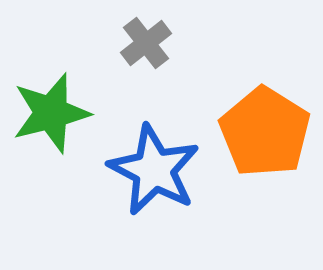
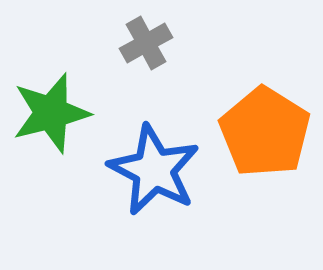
gray cross: rotated 9 degrees clockwise
